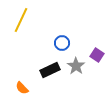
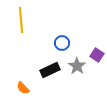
yellow line: rotated 30 degrees counterclockwise
gray star: moved 1 px right
orange semicircle: moved 1 px right
